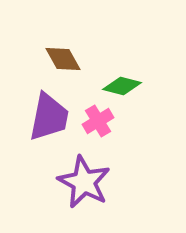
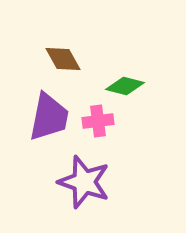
green diamond: moved 3 px right
pink cross: rotated 24 degrees clockwise
purple star: rotated 8 degrees counterclockwise
